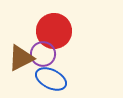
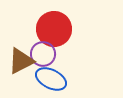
red circle: moved 2 px up
brown triangle: moved 3 px down
